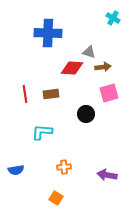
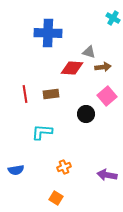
pink square: moved 2 px left, 3 px down; rotated 24 degrees counterclockwise
orange cross: rotated 16 degrees counterclockwise
